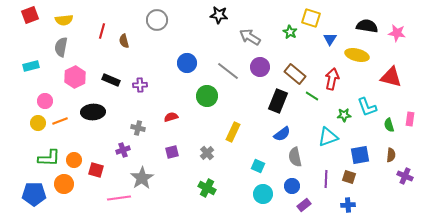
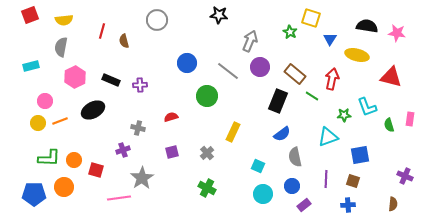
gray arrow at (250, 37): moved 4 px down; rotated 80 degrees clockwise
black ellipse at (93, 112): moved 2 px up; rotated 25 degrees counterclockwise
brown semicircle at (391, 155): moved 2 px right, 49 px down
brown square at (349, 177): moved 4 px right, 4 px down
orange circle at (64, 184): moved 3 px down
